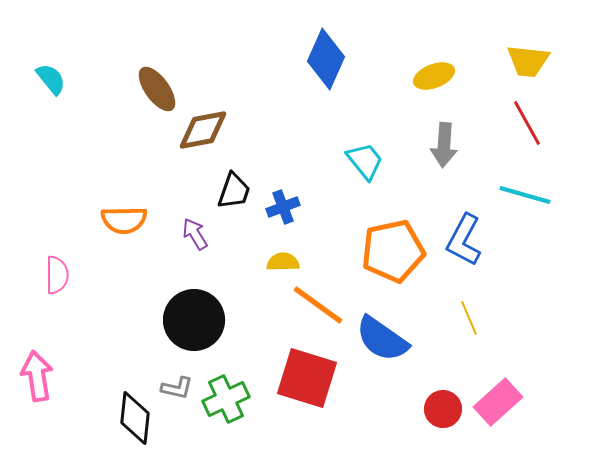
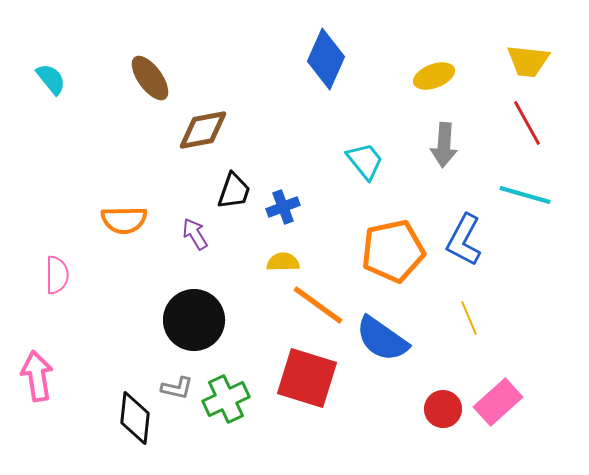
brown ellipse: moved 7 px left, 11 px up
